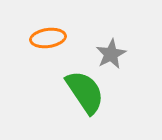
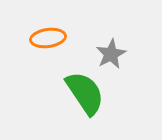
green semicircle: moved 1 px down
